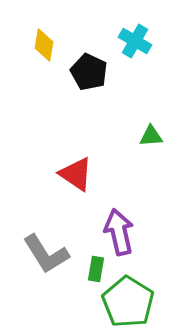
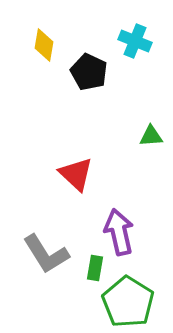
cyan cross: rotated 8 degrees counterclockwise
red triangle: rotated 9 degrees clockwise
green rectangle: moved 1 px left, 1 px up
